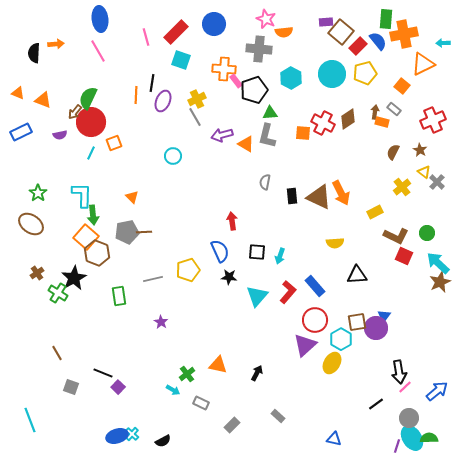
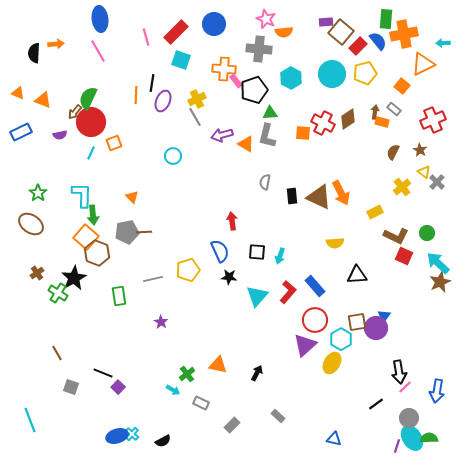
blue arrow at (437, 391): rotated 140 degrees clockwise
